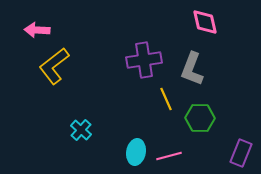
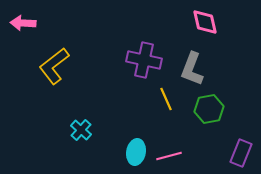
pink arrow: moved 14 px left, 7 px up
purple cross: rotated 20 degrees clockwise
green hexagon: moved 9 px right, 9 px up; rotated 12 degrees counterclockwise
